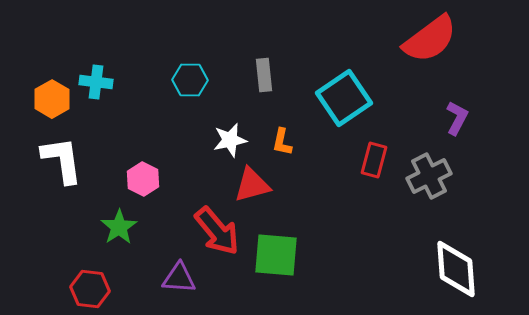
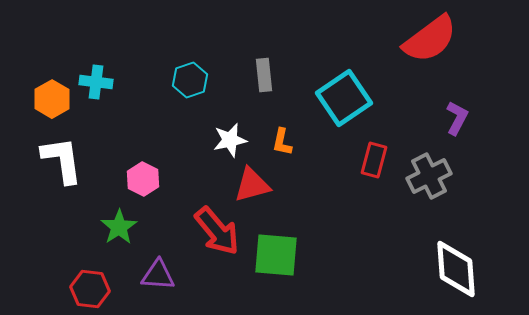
cyan hexagon: rotated 20 degrees counterclockwise
purple triangle: moved 21 px left, 3 px up
